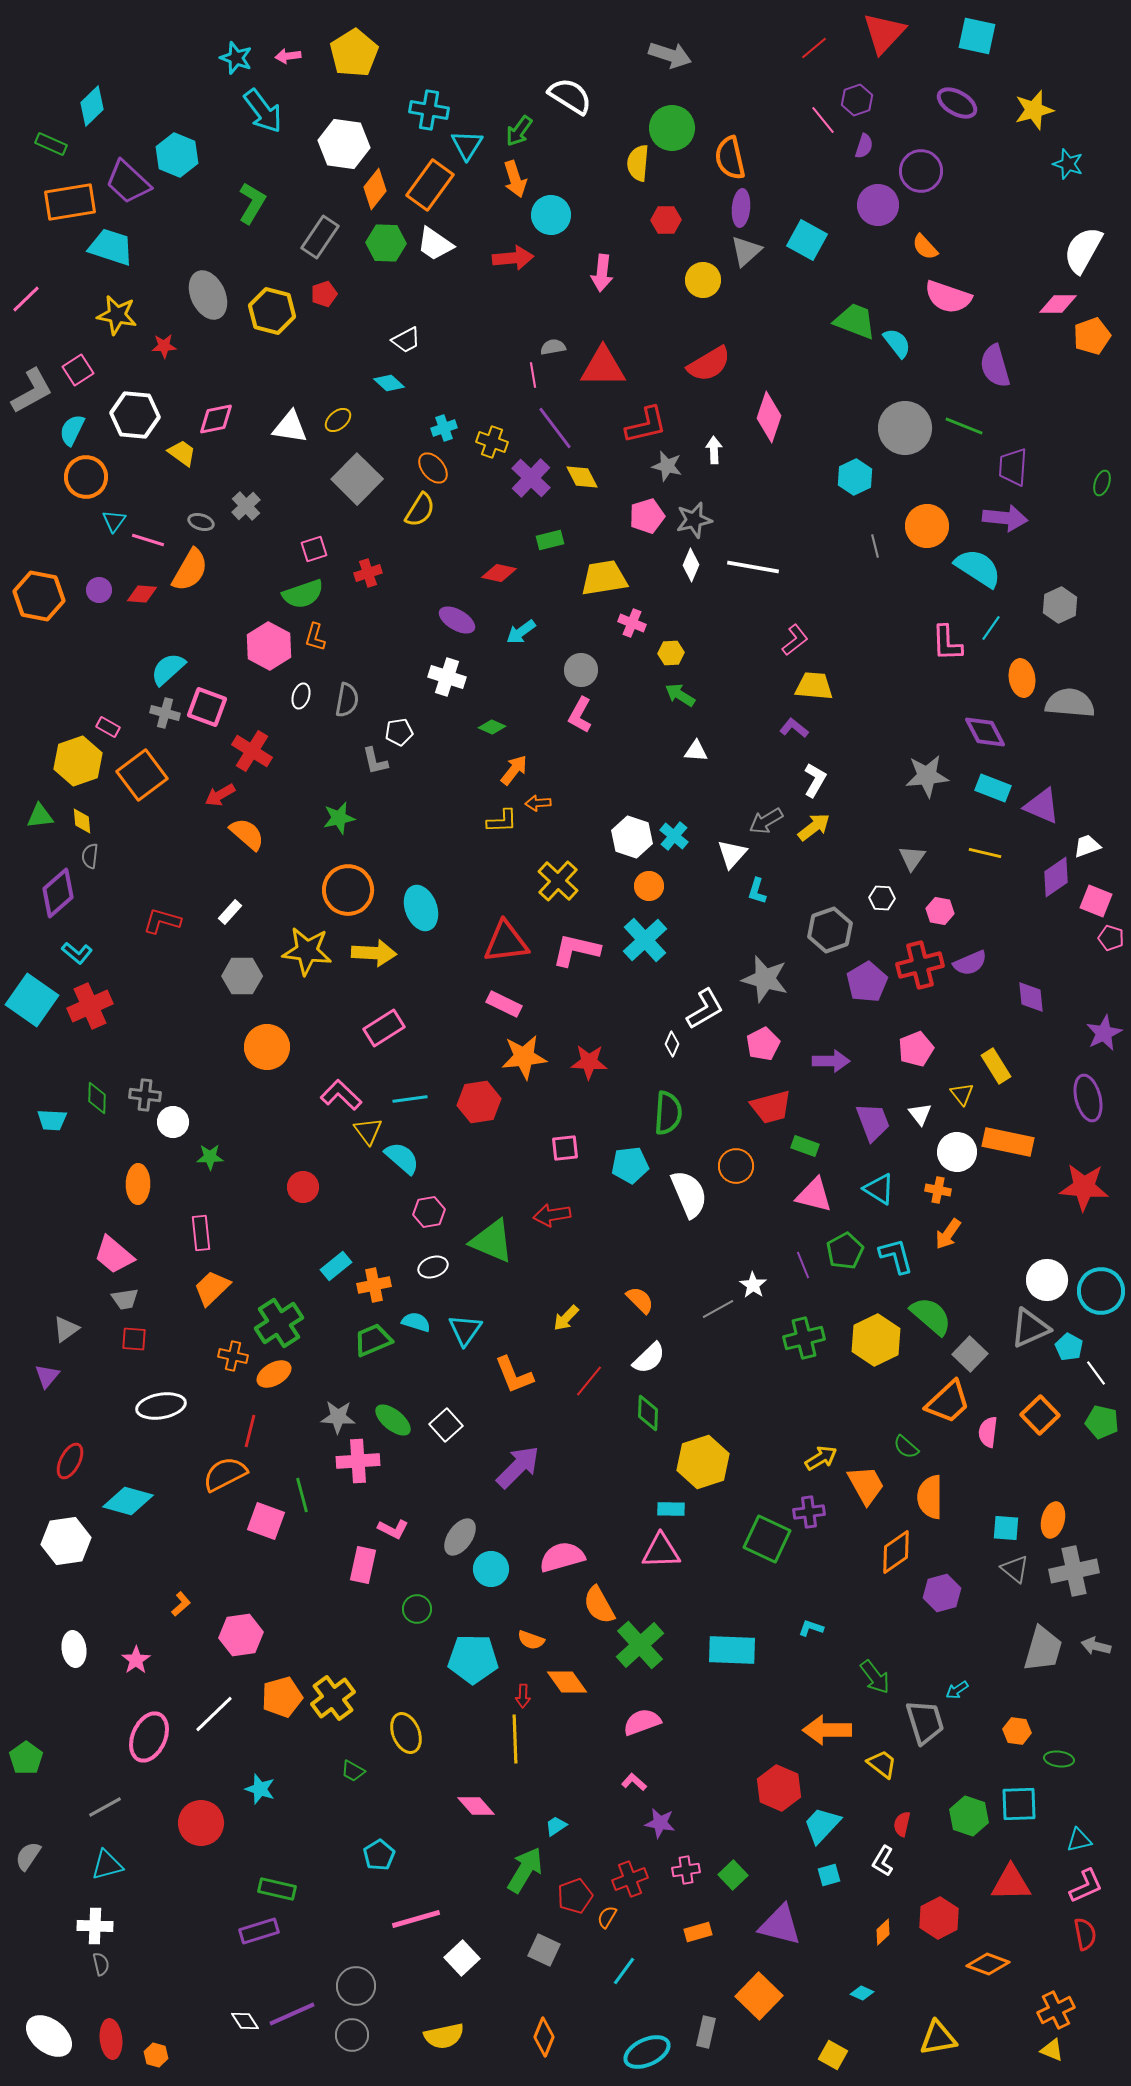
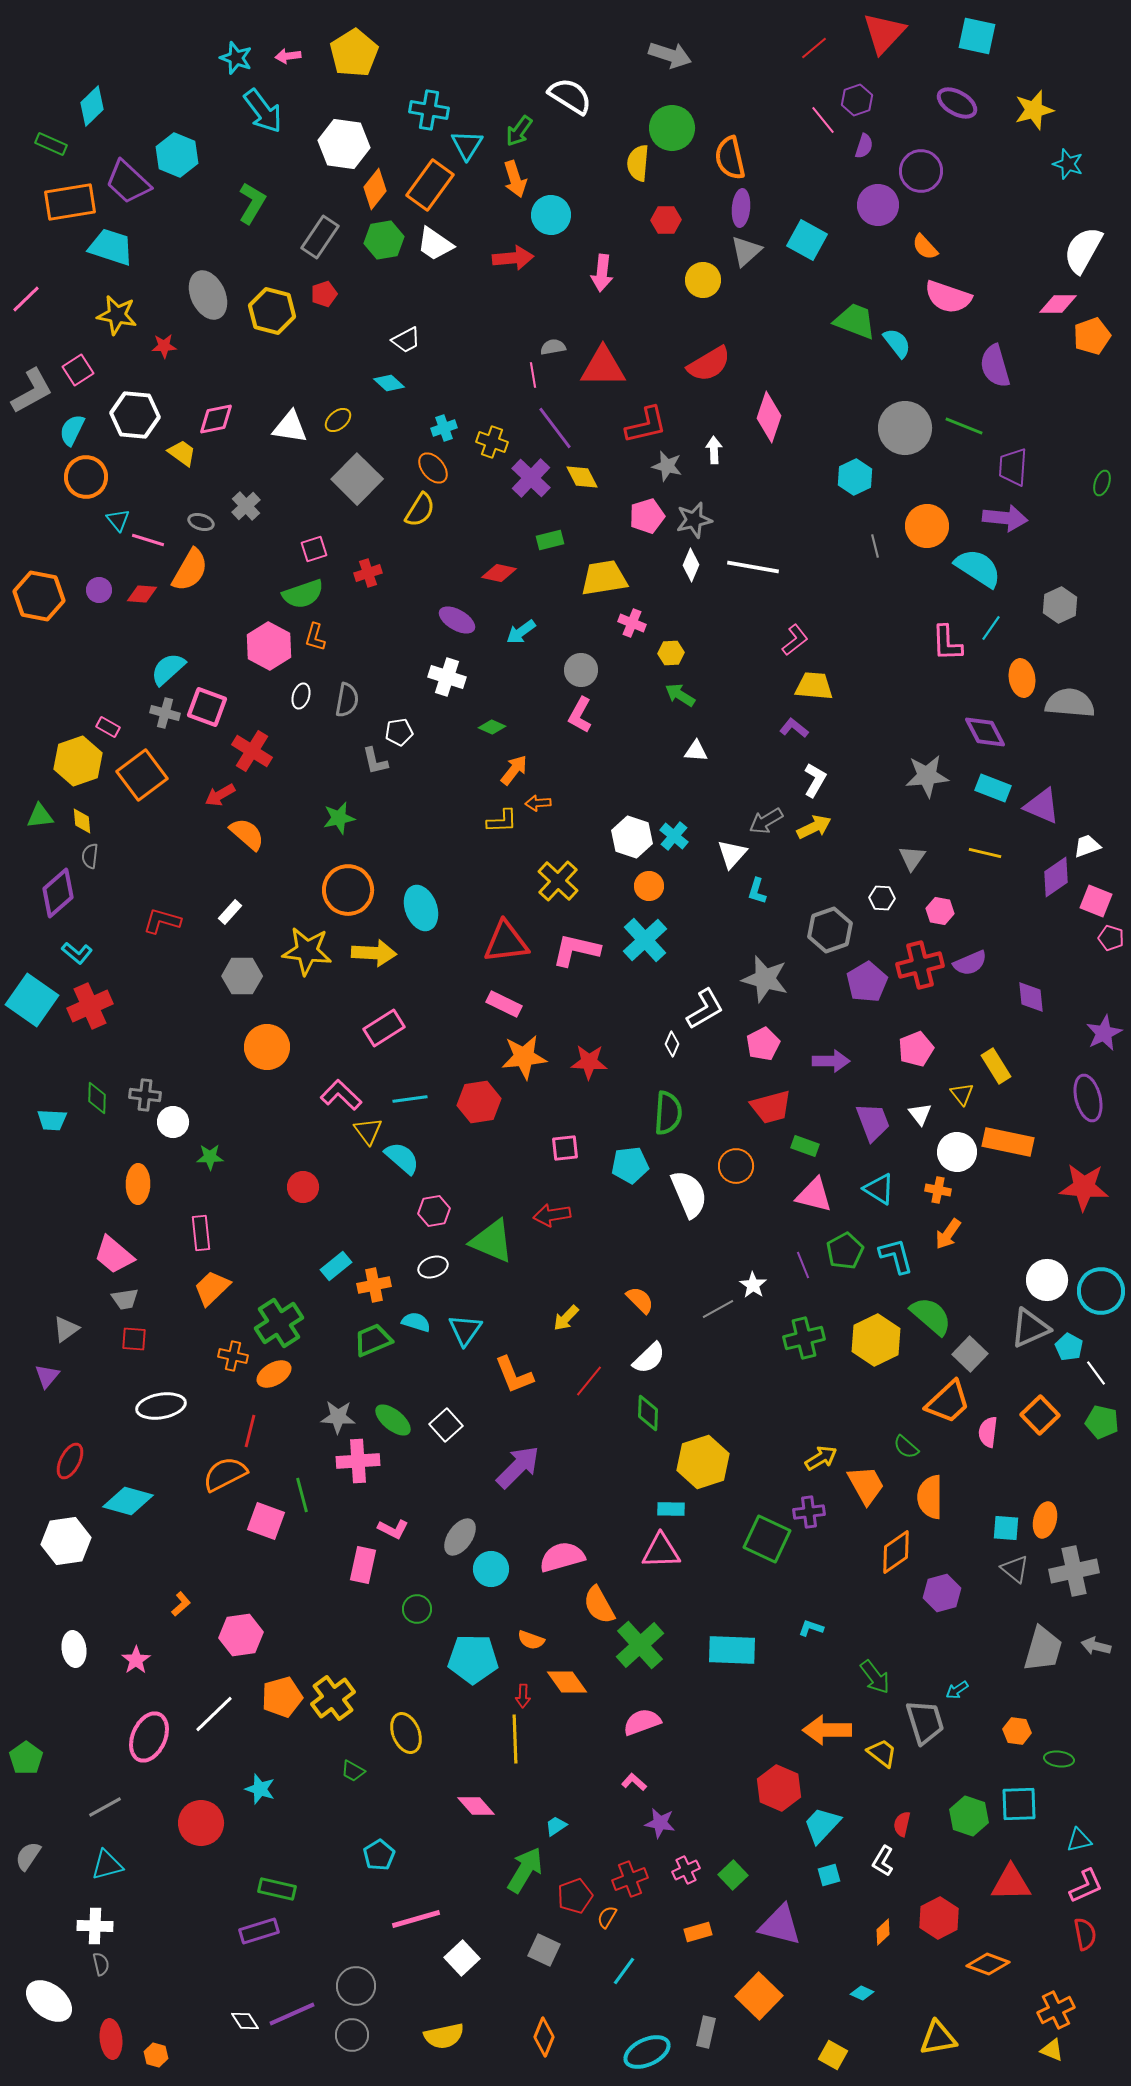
green hexagon at (386, 243): moved 2 px left, 3 px up; rotated 12 degrees counterclockwise
cyan triangle at (114, 521): moved 4 px right, 1 px up; rotated 15 degrees counterclockwise
yellow arrow at (814, 827): rotated 12 degrees clockwise
pink hexagon at (429, 1212): moved 5 px right, 1 px up
orange ellipse at (1053, 1520): moved 8 px left
yellow trapezoid at (882, 1764): moved 11 px up
pink cross at (686, 1870): rotated 16 degrees counterclockwise
white ellipse at (49, 2036): moved 35 px up
